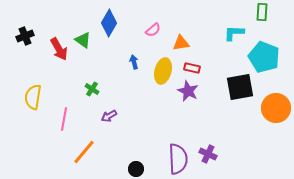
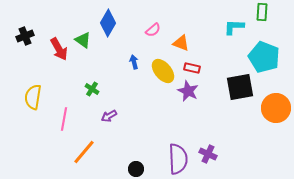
blue diamond: moved 1 px left
cyan L-shape: moved 6 px up
orange triangle: rotated 30 degrees clockwise
yellow ellipse: rotated 55 degrees counterclockwise
